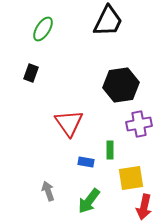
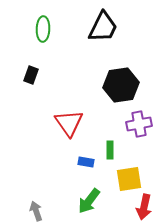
black trapezoid: moved 5 px left, 6 px down
green ellipse: rotated 30 degrees counterclockwise
black rectangle: moved 2 px down
yellow square: moved 2 px left, 1 px down
gray arrow: moved 12 px left, 20 px down
